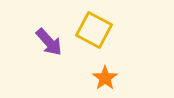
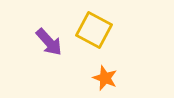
orange star: rotated 15 degrees counterclockwise
